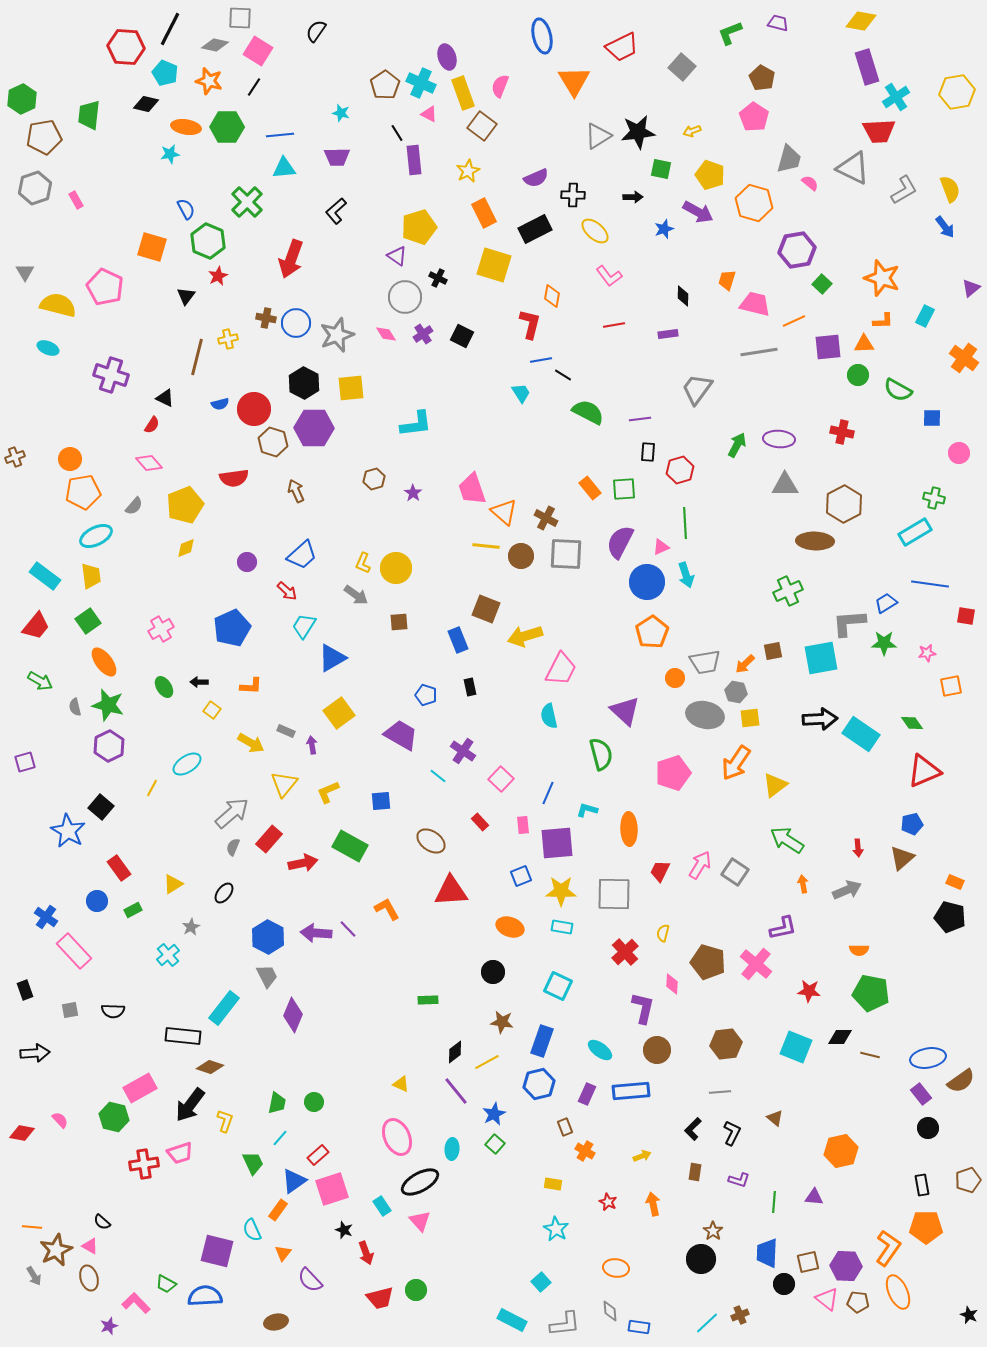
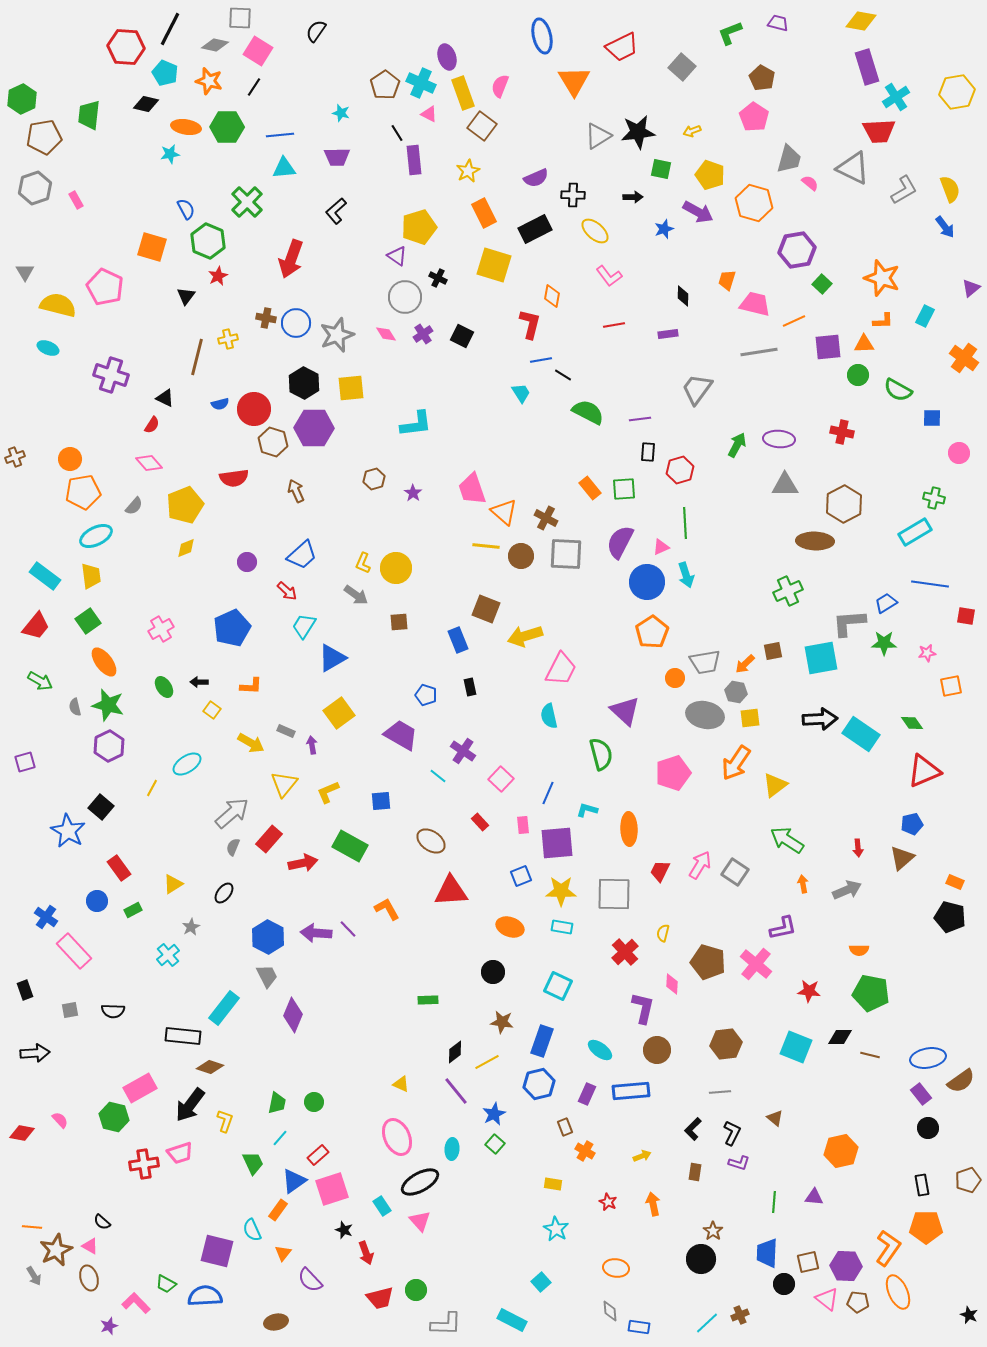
purple L-shape at (739, 1180): moved 17 px up
gray L-shape at (565, 1324): moved 119 px left; rotated 8 degrees clockwise
